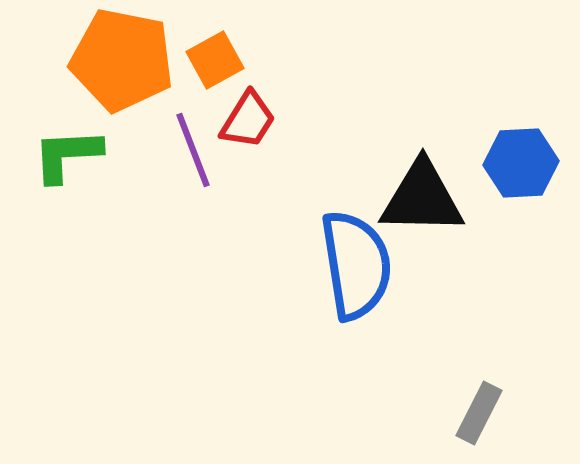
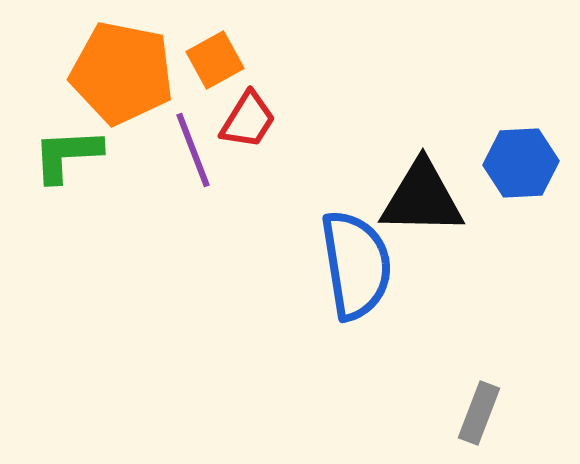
orange pentagon: moved 13 px down
gray rectangle: rotated 6 degrees counterclockwise
